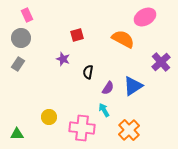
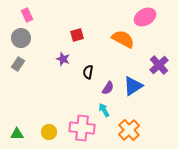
purple cross: moved 2 px left, 3 px down
yellow circle: moved 15 px down
